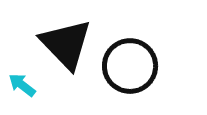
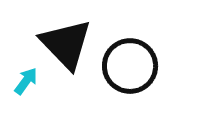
cyan arrow: moved 4 px right, 4 px up; rotated 88 degrees clockwise
